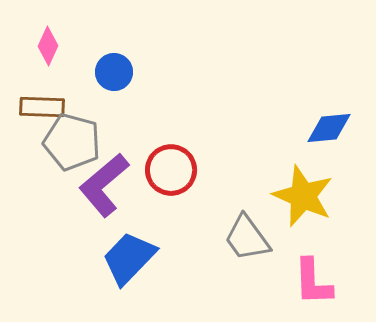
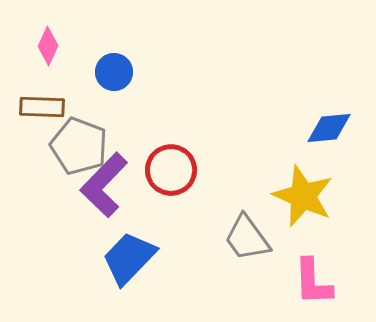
gray pentagon: moved 7 px right, 4 px down; rotated 6 degrees clockwise
purple L-shape: rotated 6 degrees counterclockwise
